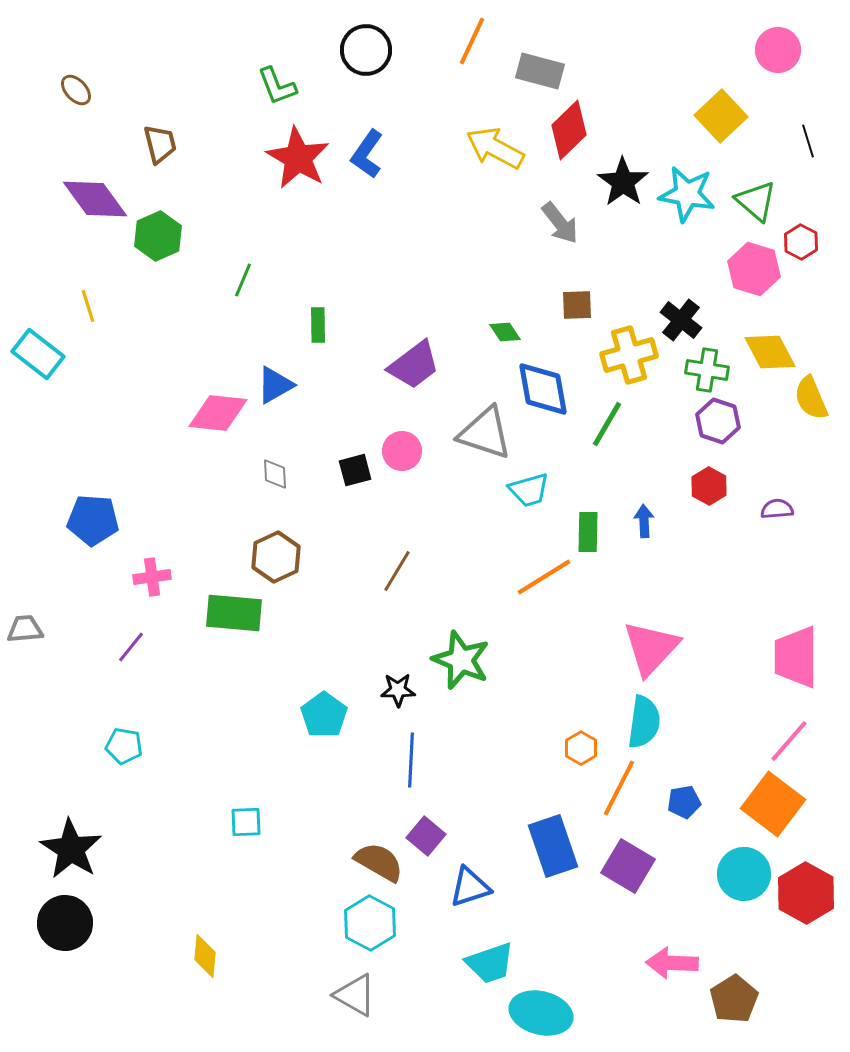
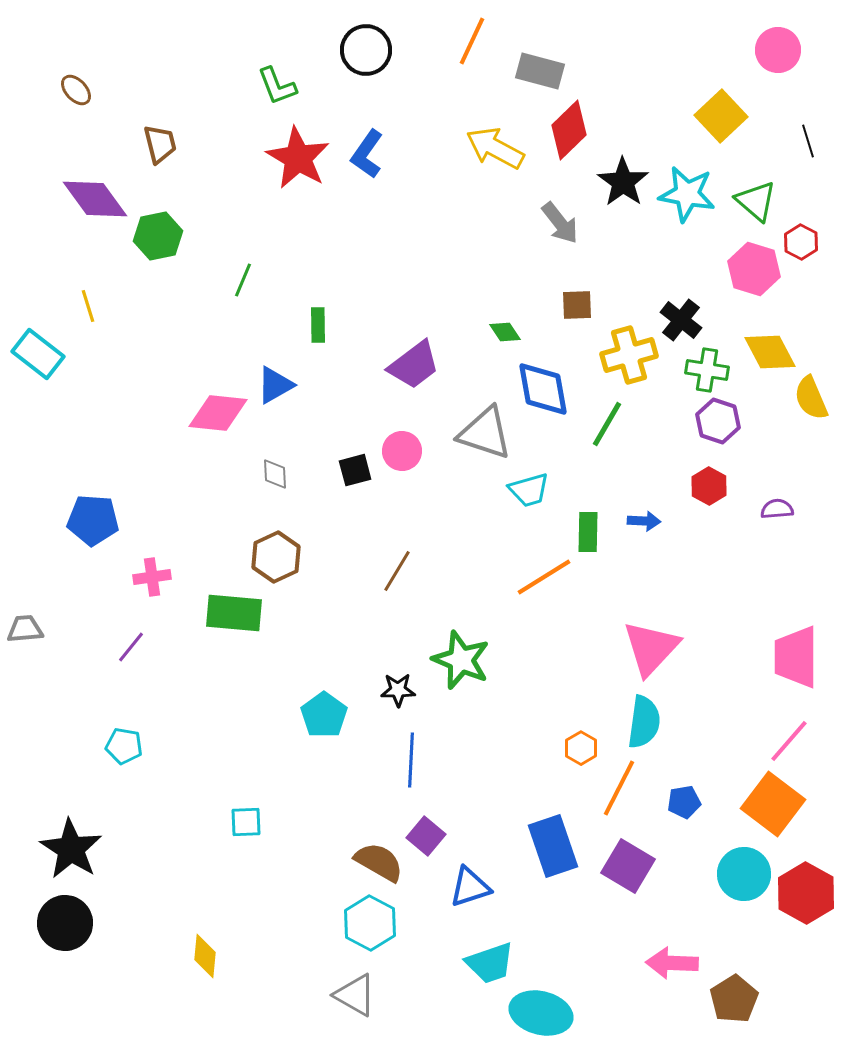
green hexagon at (158, 236): rotated 12 degrees clockwise
blue arrow at (644, 521): rotated 96 degrees clockwise
